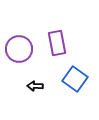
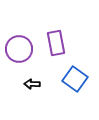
purple rectangle: moved 1 px left
black arrow: moved 3 px left, 2 px up
